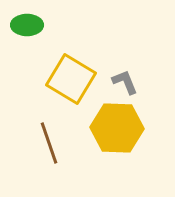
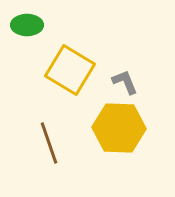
yellow square: moved 1 px left, 9 px up
yellow hexagon: moved 2 px right
